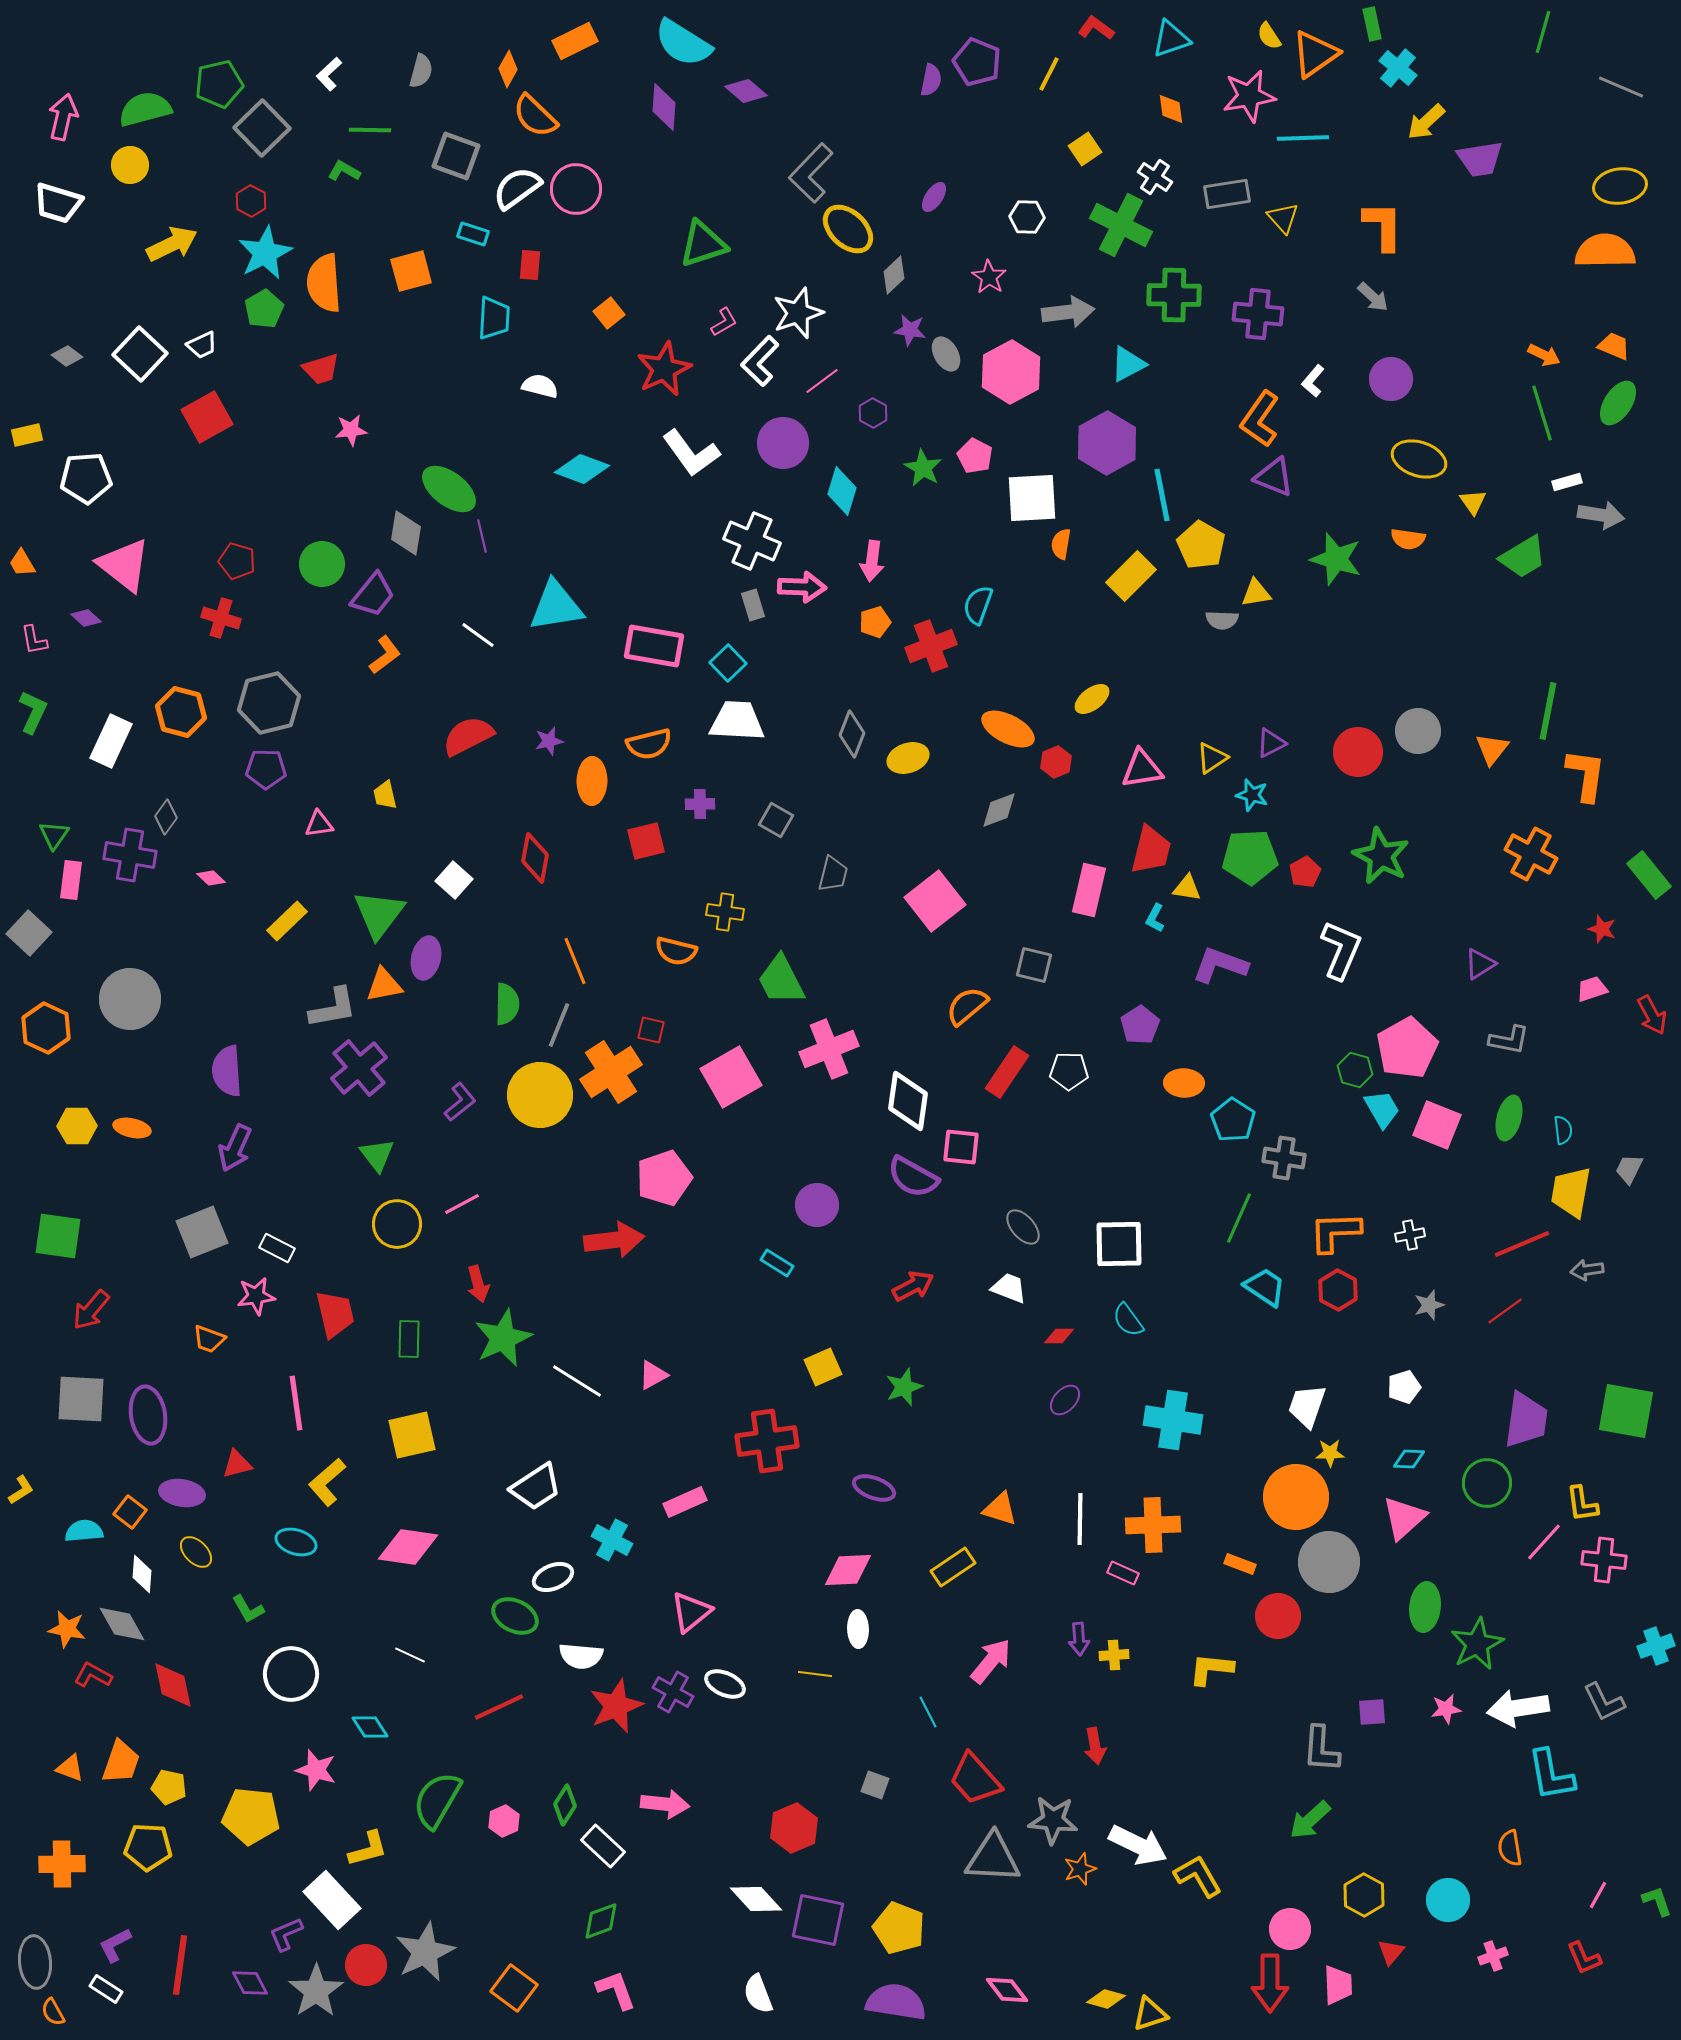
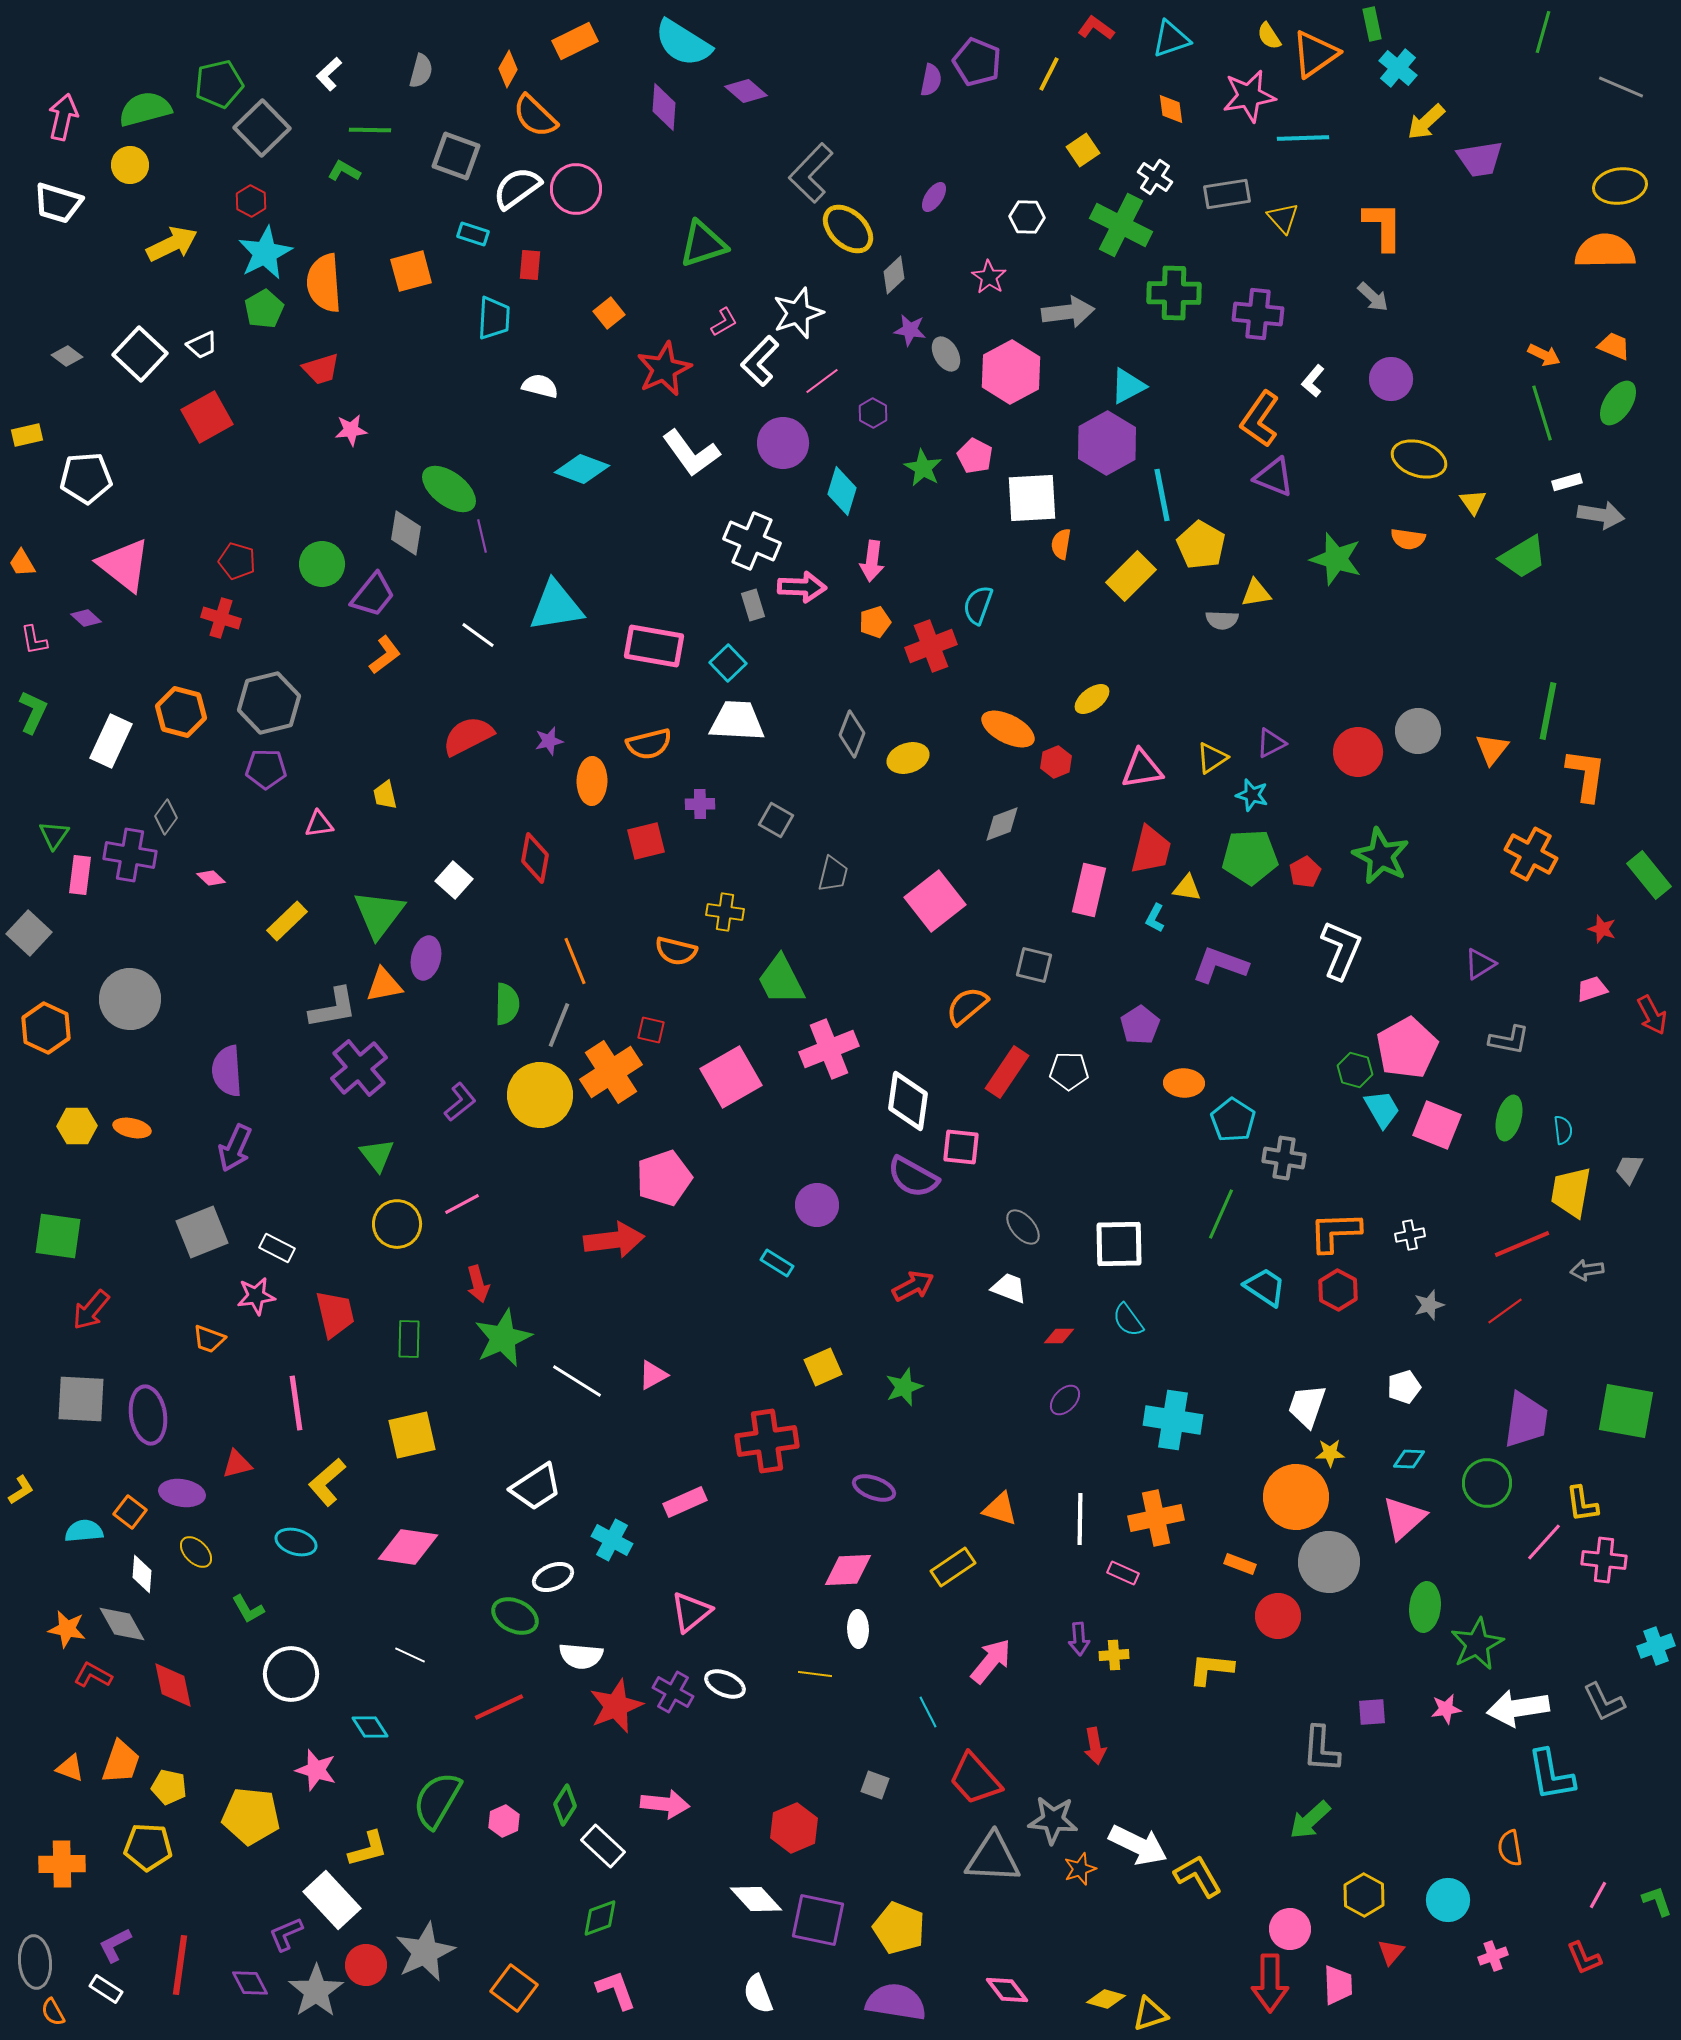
yellow square at (1085, 149): moved 2 px left, 1 px down
green cross at (1174, 295): moved 2 px up
cyan triangle at (1128, 364): moved 22 px down
gray diamond at (999, 810): moved 3 px right, 14 px down
pink rectangle at (71, 880): moved 9 px right, 5 px up
green line at (1239, 1218): moved 18 px left, 4 px up
orange cross at (1153, 1525): moved 3 px right, 7 px up; rotated 10 degrees counterclockwise
green diamond at (601, 1921): moved 1 px left, 3 px up
